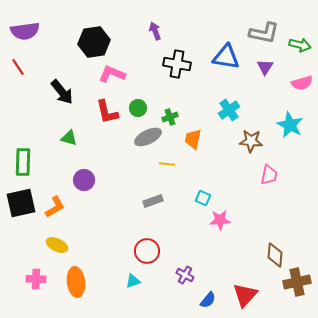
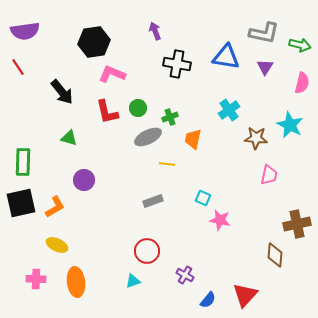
pink semicircle: rotated 60 degrees counterclockwise
brown star: moved 5 px right, 3 px up
pink star: rotated 15 degrees clockwise
brown cross: moved 58 px up
